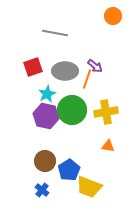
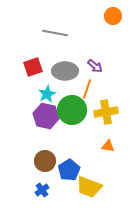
orange line: moved 10 px down
blue cross: rotated 16 degrees clockwise
